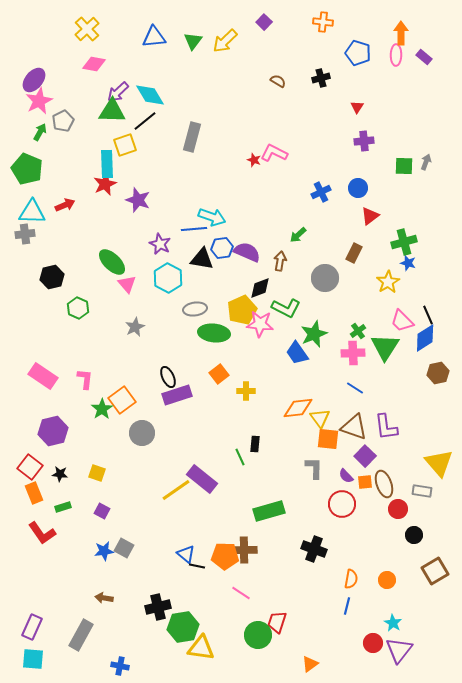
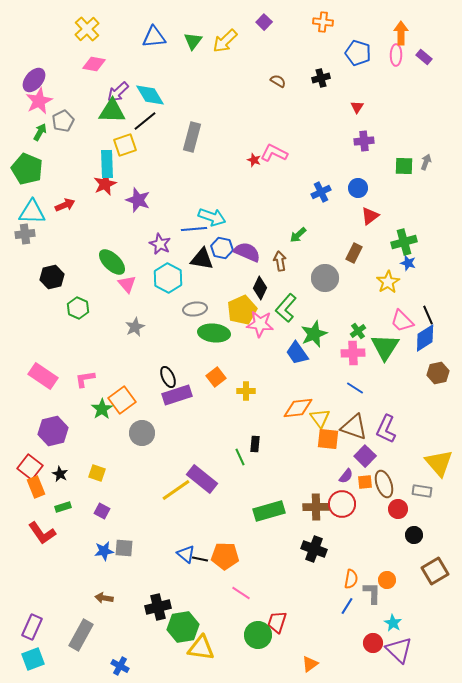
blue hexagon at (222, 248): rotated 20 degrees clockwise
brown arrow at (280, 261): rotated 18 degrees counterclockwise
black diamond at (260, 288): rotated 45 degrees counterclockwise
green L-shape at (286, 308): rotated 104 degrees clockwise
orange square at (219, 374): moved 3 px left, 3 px down
pink L-shape at (85, 379): rotated 105 degrees counterclockwise
purple L-shape at (386, 427): moved 2 px down; rotated 32 degrees clockwise
gray L-shape at (314, 468): moved 58 px right, 125 px down
black star at (60, 474): rotated 21 degrees clockwise
purple semicircle at (346, 476): rotated 98 degrees counterclockwise
orange rectangle at (34, 493): moved 2 px right, 6 px up
gray square at (124, 548): rotated 24 degrees counterclockwise
brown cross at (244, 550): moved 72 px right, 43 px up
black line at (197, 566): moved 3 px right, 7 px up
blue line at (347, 606): rotated 18 degrees clockwise
purple triangle at (399, 650): rotated 24 degrees counterclockwise
cyan square at (33, 659): rotated 25 degrees counterclockwise
blue cross at (120, 666): rotated 18 degrees clockwise
